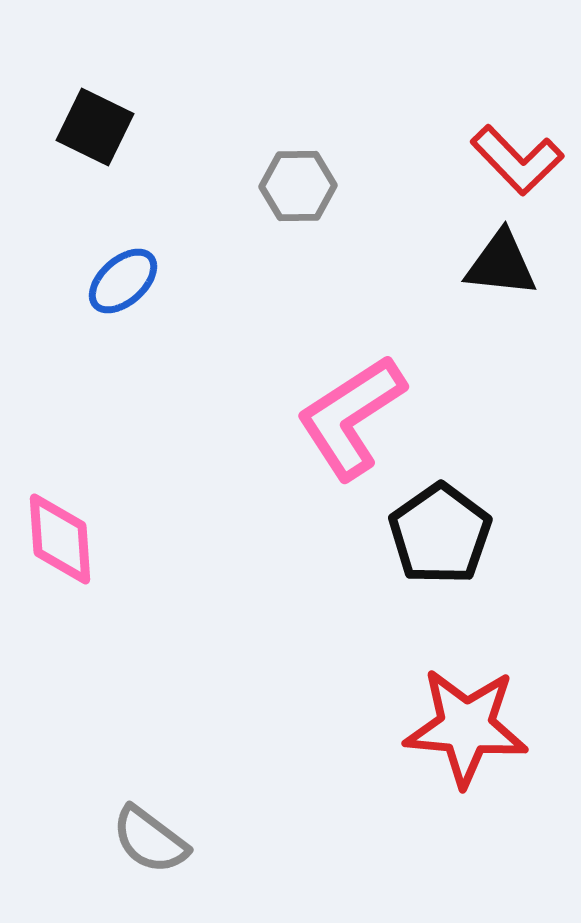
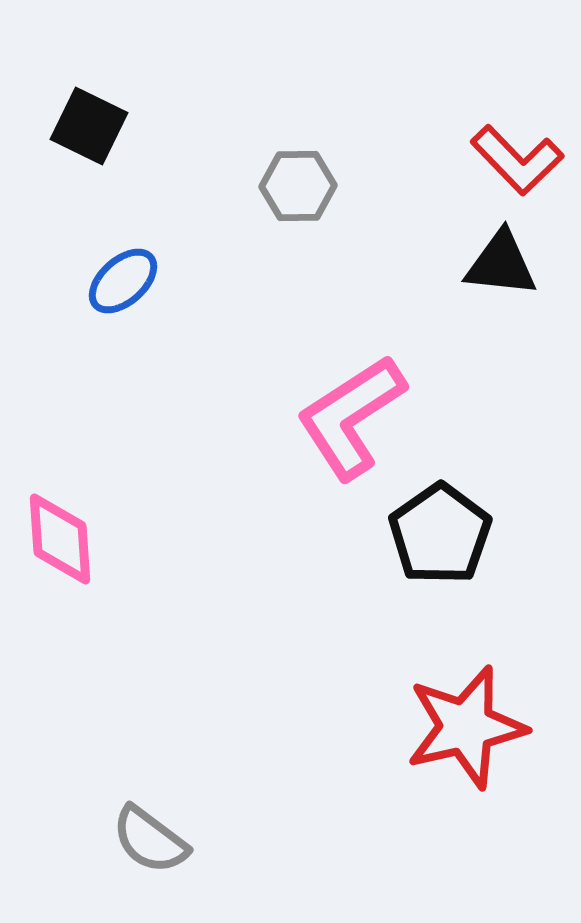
black square: moved 6 px left, 1 px up
red star: rotated 18 degrees counterclockwise
